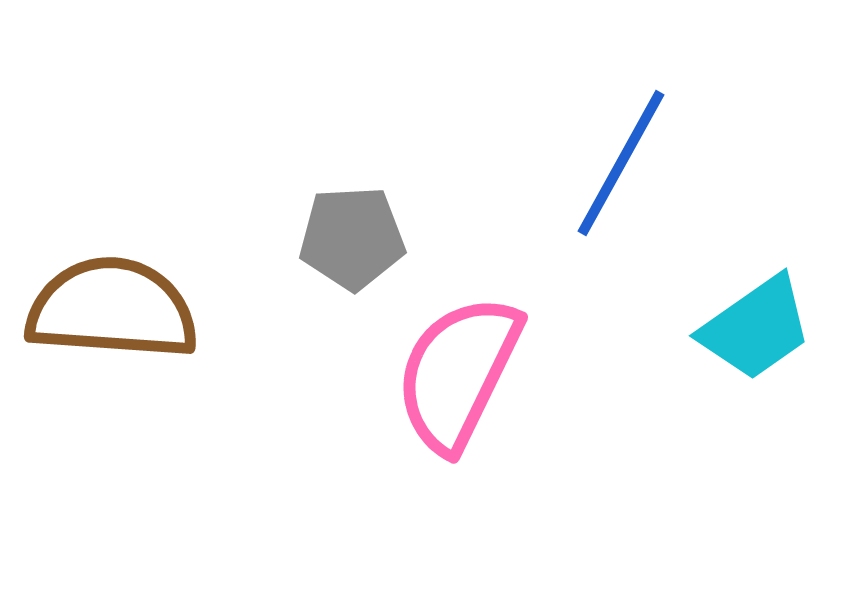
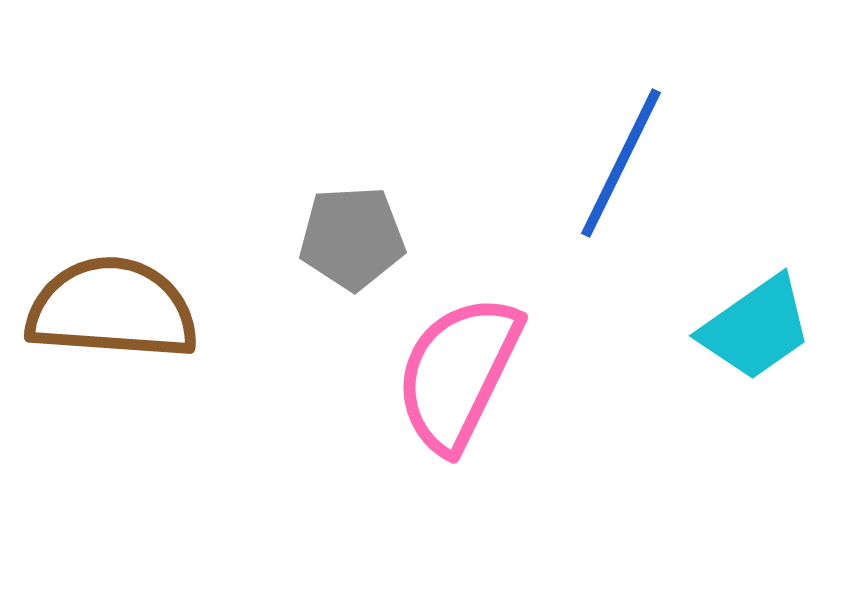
blue line: rotated 3 degrees counterclockwise
